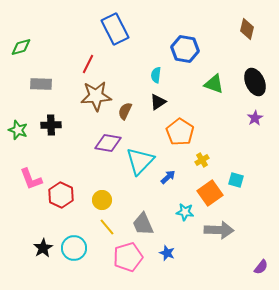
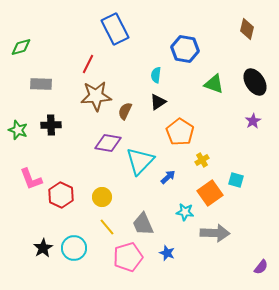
black ellipse: rotated 8 degrees counterclockwise
purple star: moved 2 px left, 3 px down
yellow circle: moved 3 px up
gray arrow: moved 4 px left, 3 px down
